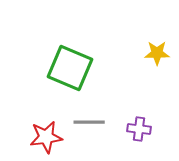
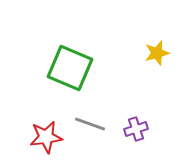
yellow star: rotated 15 degrees counterclockwise
gray line: moved 1 px right, 2 px down; rotated 20 degrees clockwise
purple cross: moved 3 px left; rotated 25 degrees counterclockwise
